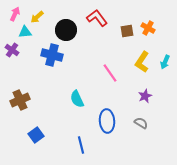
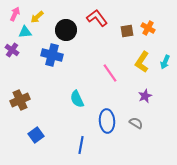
gray semicircle: moved 5 px left
blue line: rotated 24 degrees clockwise
